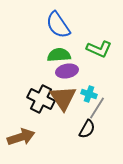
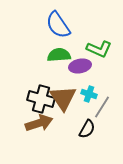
purple ellipse: moved 13 px right, 5 px up
black cross: rotated 12 degrees counterclockwise
gray line: moved 5 px right, 1 px up
brown arrow: moved 18 px right, 14 px up
